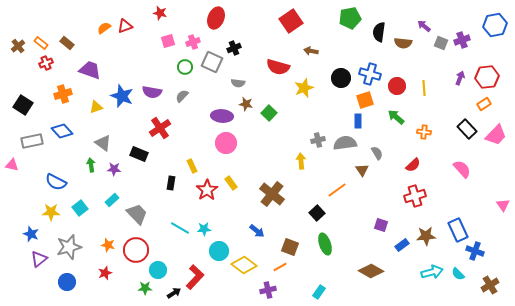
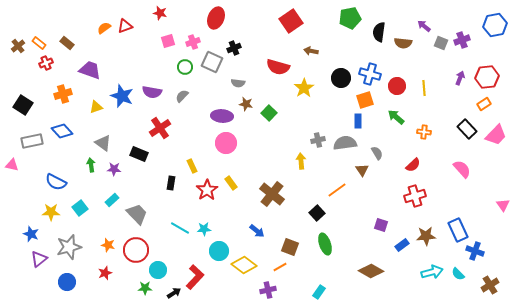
orange rectangle at (41, 43): moved 2 px left
yellow star at (304, 88): rotated 12 degrees counterclockwise
